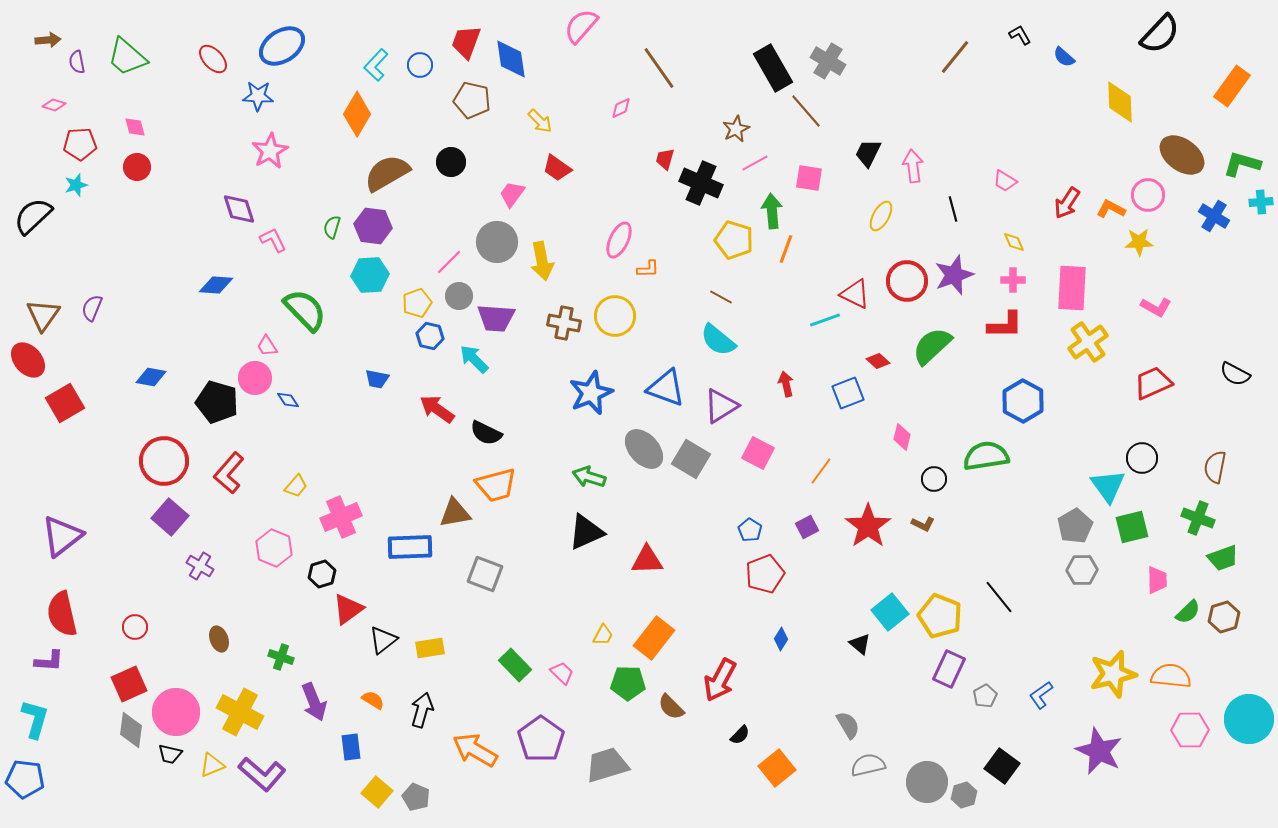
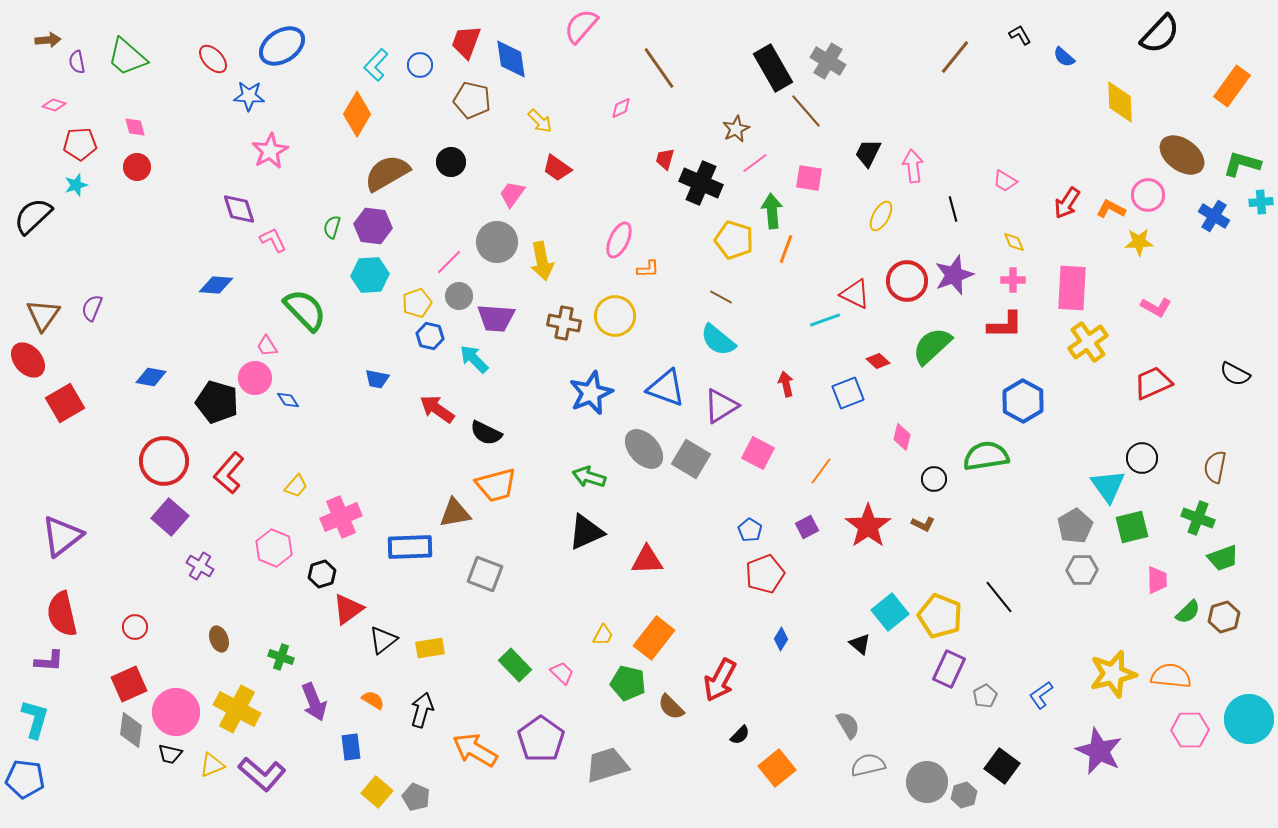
blue star at (258, 96): moved 9 px left
pink line at (755, 163): rotated 8 degrees counterclockwise
green pentagon at (628, 683): rotated 12 degrees clockwise
yellow cross at (240, 712): moved 3 px left, 3 px up
